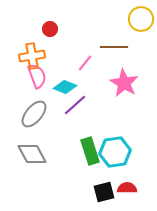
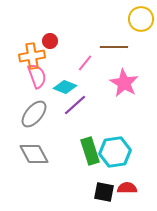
red circle: moved 12 px down
gray diamond: moved 2 px right
black square: rotated 25 degrees clockwise
